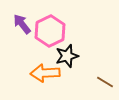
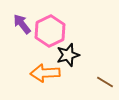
black star: moved 1 px right, 1 px up
